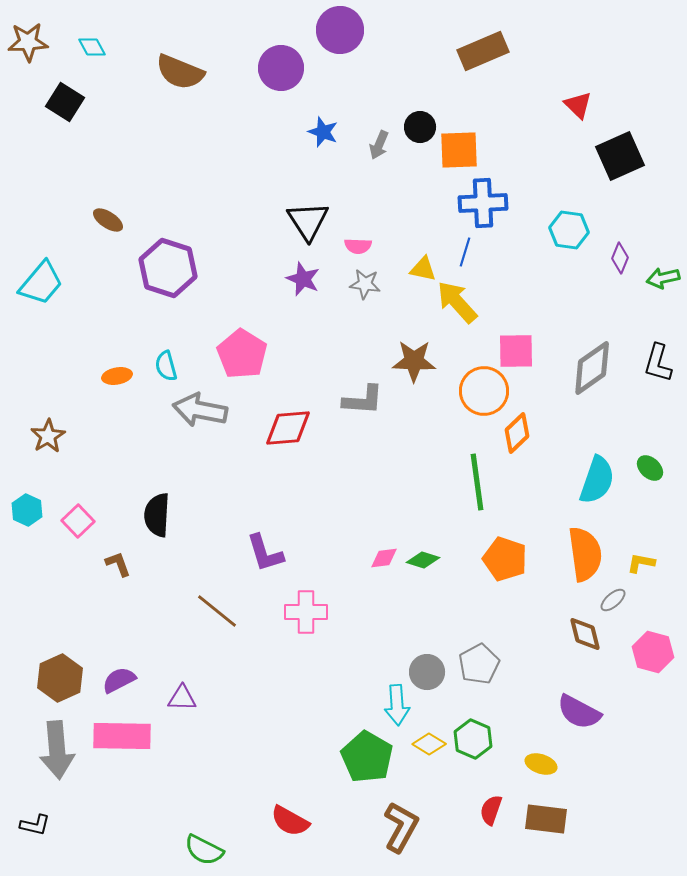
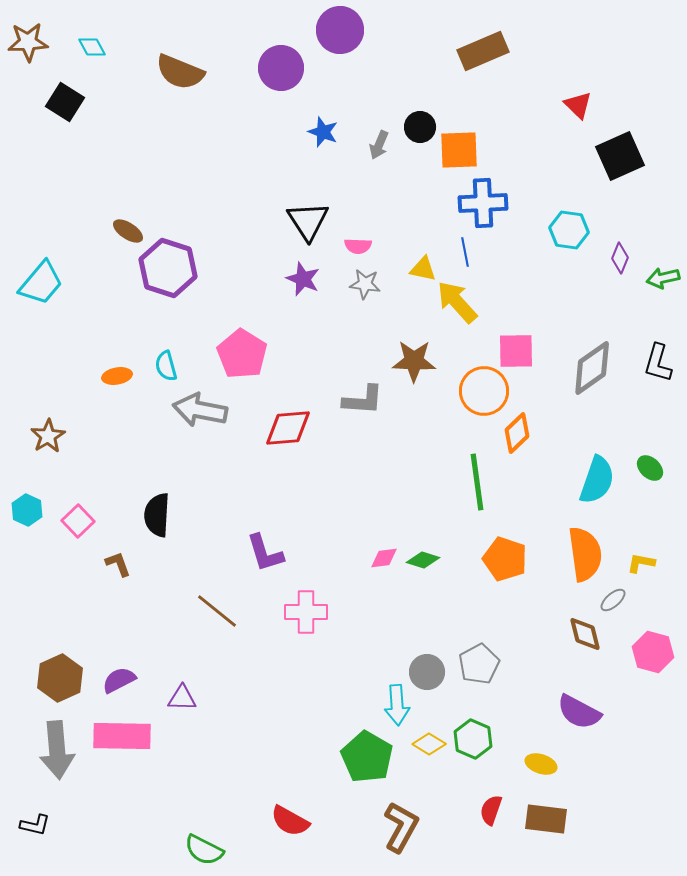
brown ellipse at (108, 220): moved 20 px right, 11 px down
blue line at (465, 252): rotated 28 degrees counterclockwise
